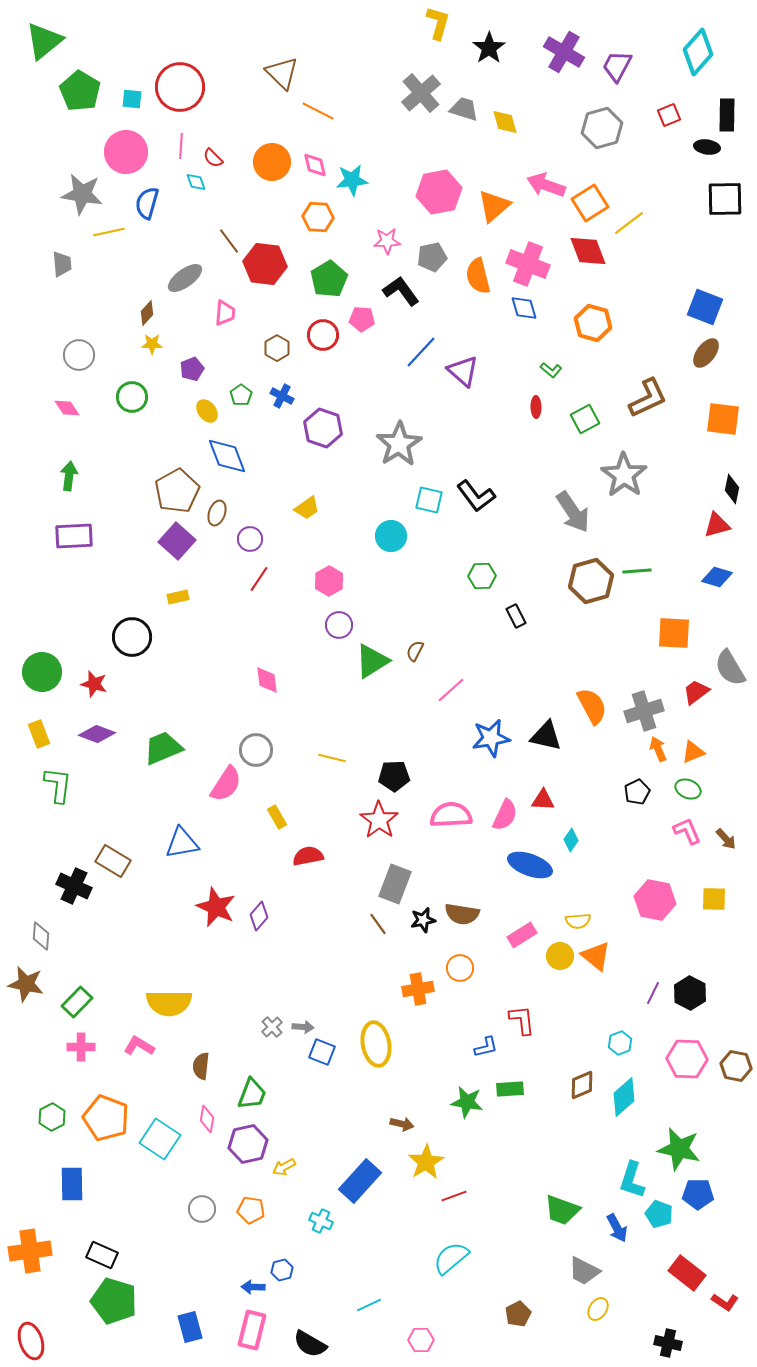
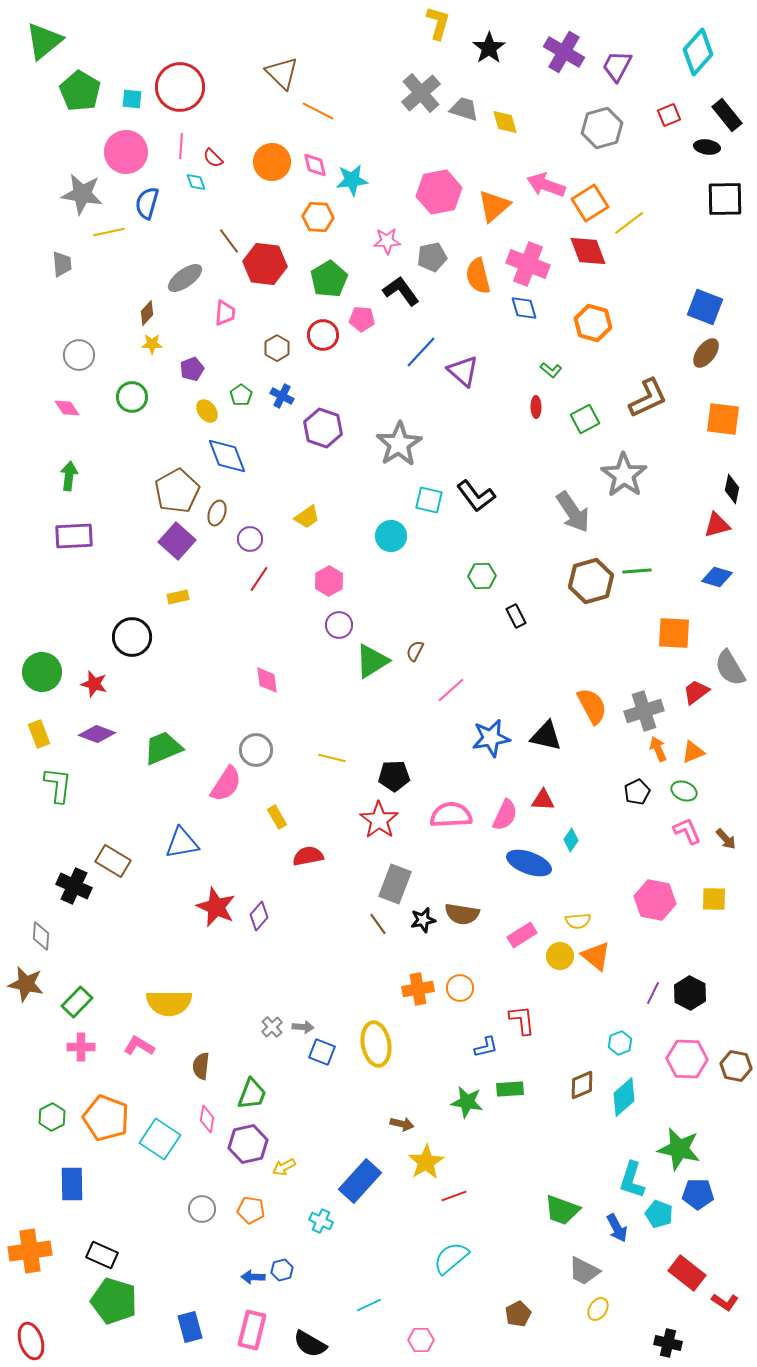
black rectangle at (727, 115): rotated 40 degrees counterclockwise
yellow trapezoid at (307, 508): moved 9 px down
green ellipse at (688, 789): moved 4 px left, 2 px down
blue ellipse at (530, 865): moved 1 px left, 2 px up
orange circle at (460, 968): moved 20 px down
blue arrow at (253, 1287): moved 10 px up
